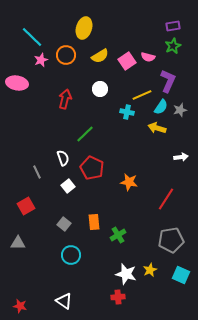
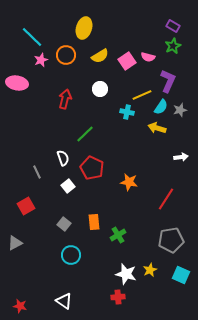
purple rectangle: rotated 40 degrees clockwise
gray triangle: moved 3 px left; rotated 28 degrees counterclockwise
